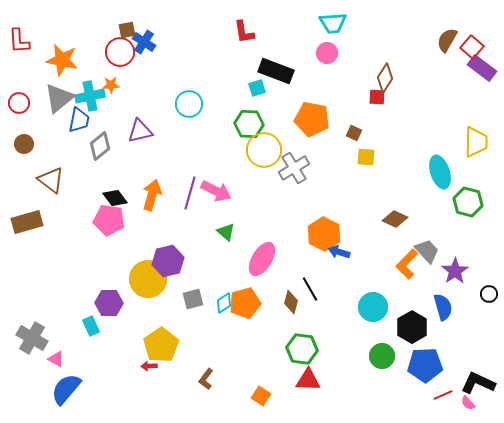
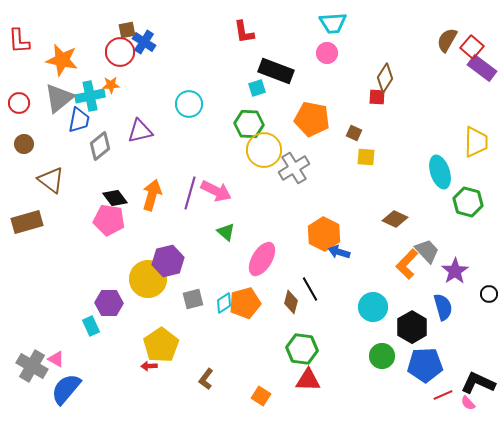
gray cross at (32, 338): moved 28 px down
